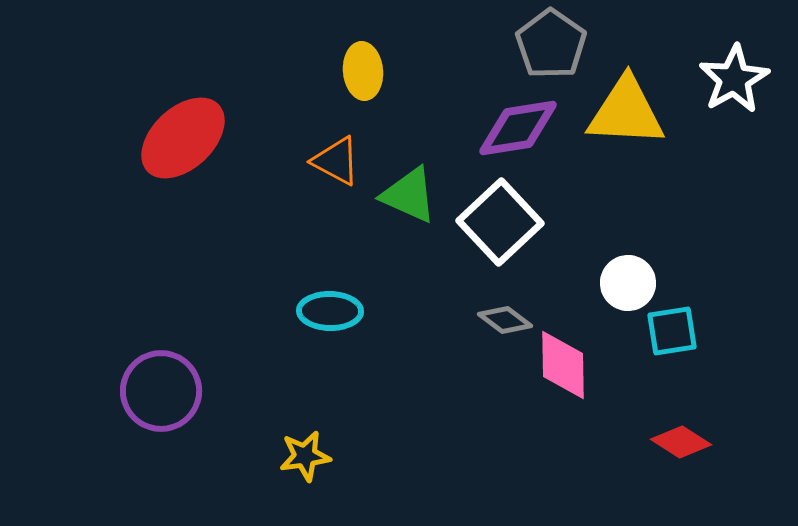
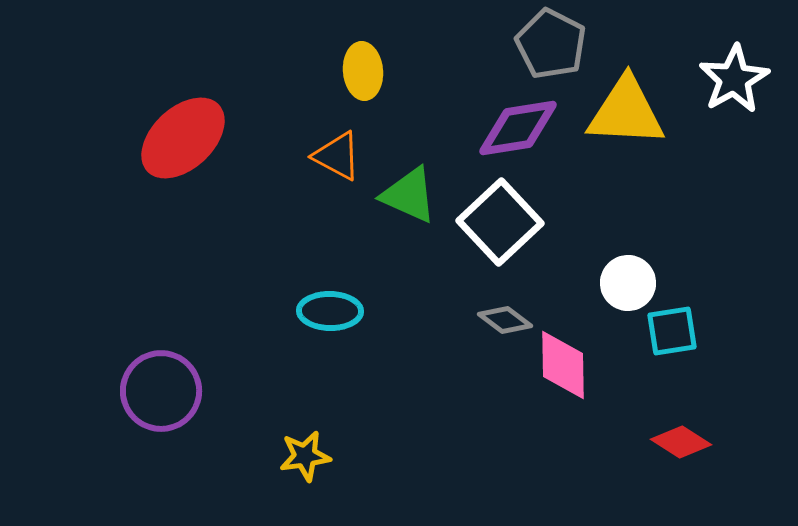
gray pentagon: rotated 8 degrees counterclockwise
orange triangle: moved 1 px right, 5 px up
